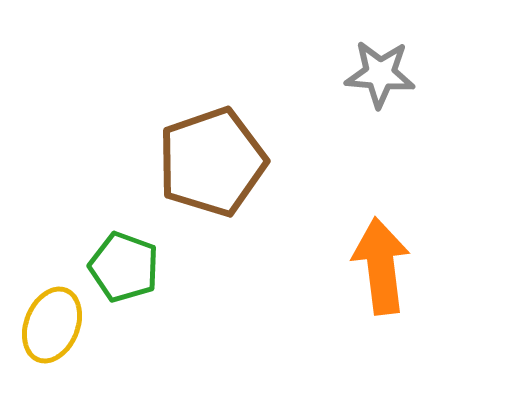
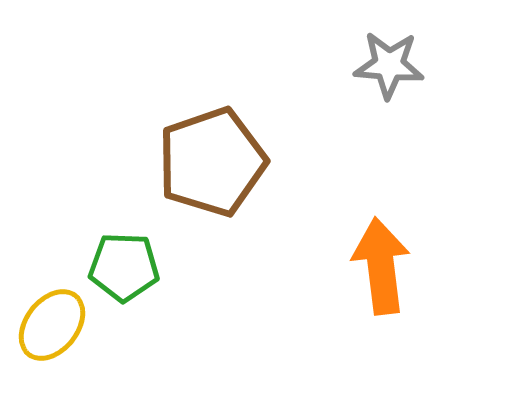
gray star: moved 9 px right, 9 px up
green pentagon: rotated 18 degrees counterclockwise
yellow ellipse: rotated 16 degrees clockwise
